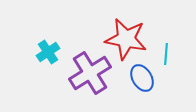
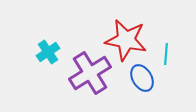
red star: moved 1 px down
